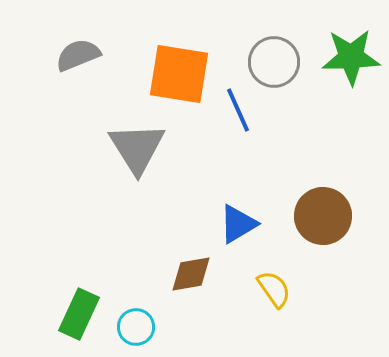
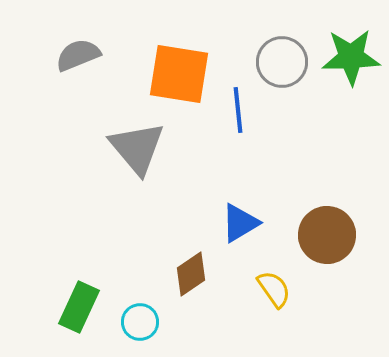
gray circle: moved 8 px right
blue line: rotated 18 degrees clockwise
gray triangle: rotated 8 degrees counterclockwise
brown circle: moved 4 px right, 19 px down
blue triangle: moved 2 px right, 1 px up
brown diamond: rotated 24 degrees counterclockwise
green rectangle: moved 7 px up
cyan circle: moved 4 px right, 5 px up
